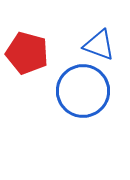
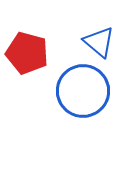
blue triangle: moved 3 px up; rotated 20 degrees clockwise
